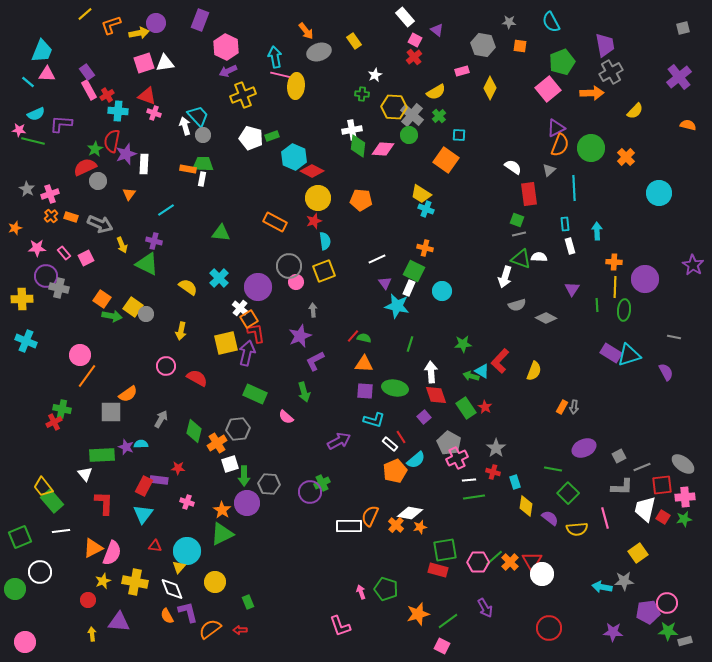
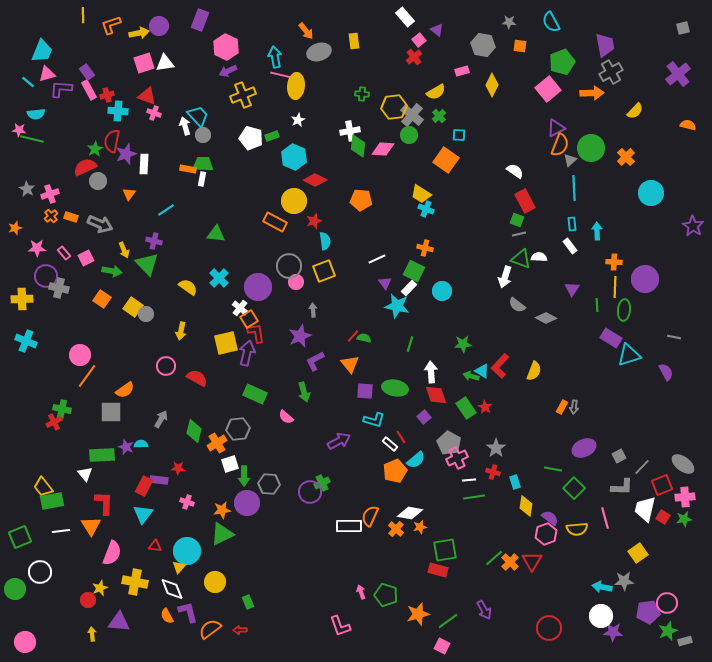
yellow line at (85, 14): moved 2 px left, 1 px down; rotated 49 degrees counterclockwise
purple circle at (156, 23): moved 3 px right, 3 px down
pink square at (415, 40): moved 4 px right; rotated 24 degrees clockwise
yellow rectangle at (354, 41): rotated 28 degrees clockwise
pink triangle at (47, 74): rotated 18 degrees counterclockwise
white star at (375, 75): moved 77 px left, 45 px down
purple cross at (679, 77): moved 1 px left, 3 px up
yellow diamond at (490, 88): moved 2 px right, 3 px up
red cross at (107, 95): rotated 16 degrees clockwise
yellow hexagon at (394, 107): rotated 10 degrees counterclockwise
cyan semicircle at (36, 114): rotated 18 degrees clockwise
purple L-shape at (61, 124): moved 35 px up
white cross at (352, 130): moved 2 px left, 1 px down
green line at (33, 141): moved 1 px left, 2 px up
white semicircle at (513, 167): moved 2 px right, 4 px down
gray triangle at (549, 170): moved 21 px right, 10 px up
red diamond at (312, 171): moved 3 px right, 9 px down
cyan circle at (659, 193): moved 8 px left
red rectangle at (529, 194): moved 4 px left, 7 px down; rotated 20 degrees counterclockwise
yellow circle at (318, 198): moved 24 px left, 3 px down
cyan rectangle at (565, 224): moved 7 px right
green triangle at (221, 233): moved 5 px left, 1 px down
yellow arrow at (122, 245): moved 2 px right, 5 px down
white rectangle at (570, 246): rotated 21 degrees counterclockwise
green triangle at (147, 264): rotated 20 degrees clockwise
purple star at (693, 265): moved 39 px up
white rectangle at (409, 288): rotated 21 degrees clockwise
gray semicircle at (517, 305): rotated 54 degrees clockwise
green arrow at (112, 316): moved 45 px up
purple rectangle at (611, 353): moved 15 px up
red L-shape at (500, 361): moved 5 px down
orange triangle at (364, 364): moved 14 px left; rotated 48 degrees clockwise
orange semicircle at (128, 394): moved 3 px left, 4 px up
gray line at (642, 467): rotated 24 degrees counterclockwise
red square at (662, 485): rotated 15 degrees counterclockwise
green square at (568, 493): moved 6 px right, 5 px up
green rectangle at (52, 501): rotated 60 degrees counterclockwise
orange star at (222, 510): rotated 30 degrees clockwise
orange cross at (396, 525): moved 4 px down
orange triangle at (93, 548): moved 2 px left, 22 px up; rotated 35 degrees counterclockwise
pink hexagon at (478, 562): moved 68 px right, 28 px up; rotated 20 degrees counterclockwise
white circle at (542, 574): moved 59 px right, 42 px down
yellow star at (103, 581): moved 3 px left, 7 px down
green pentagon at (386, 589): moved 6 px down
purple arrow at (485, 608): moved 1 px left, 2 px down
green star at (668, 631): rotated 24 degrees counterclockwise
